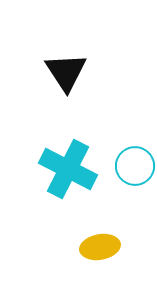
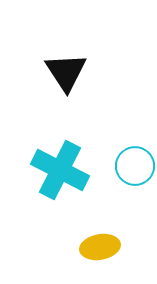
cyan cross: moved 8 px left, 1 px down
